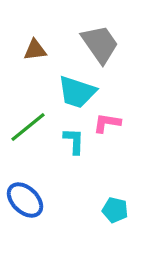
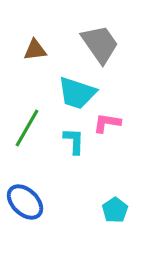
cyan trapezoid: moved 1 px down
green line: moved 1 px left, 1 px down; rotated 21 degrees counterclockwise
blue ellipse: moved 2 px down
cyan pentagon: rotated 25 degrees clockwise
